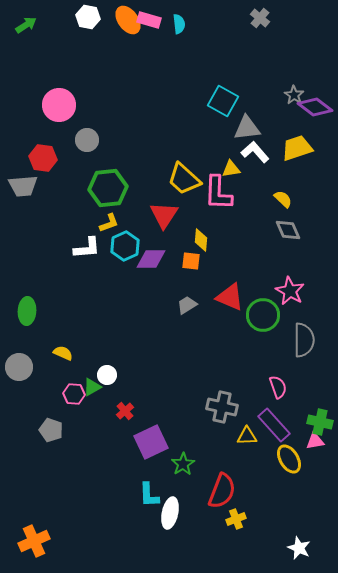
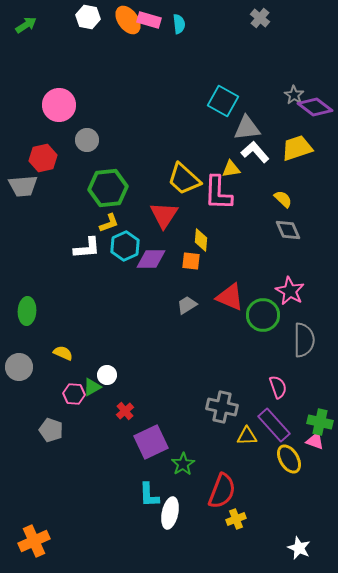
red hexagon at (43, 158): rotated 20 degrees counterclockwise
pink triangle at (315, 441): rotated 30 degrees clockwise
